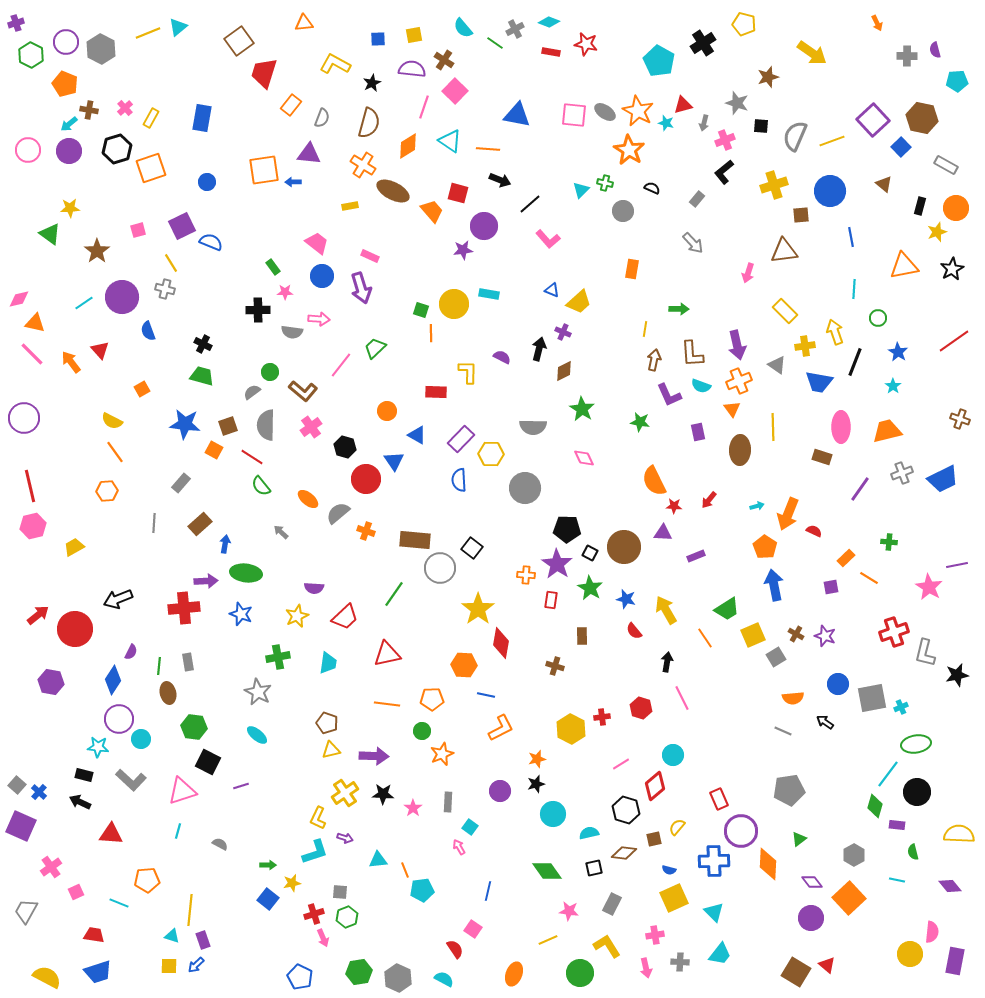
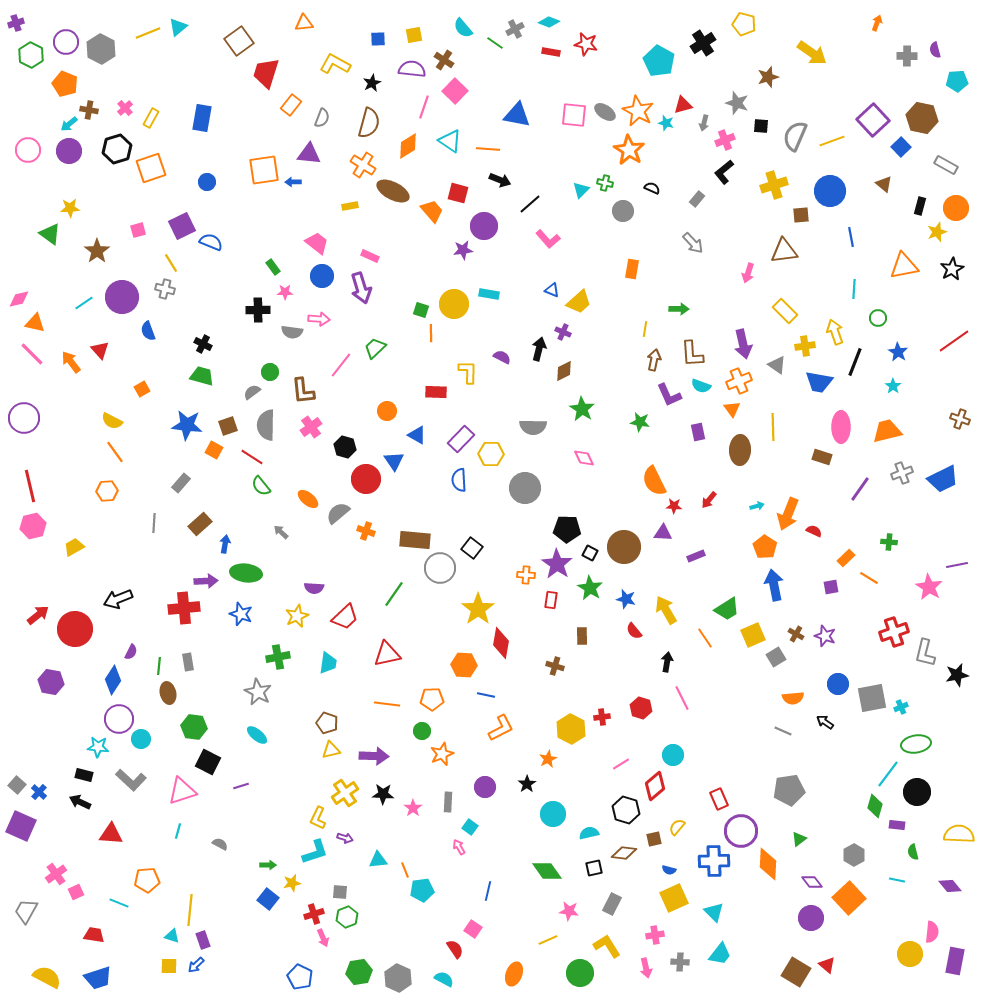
orange arrow at (877, 23): rotated 133 degrees counterclockwise
red trapezoid at (264, 73): moved 2 px right
purple arrow at (737, 345): moved 6 px right, 1 px up
brown L-shape at (303, 391): rotated 44 degrees clockwise
blue star at (185, 424): moved 2 px right, 1 px down
orange star at (537, 759): moved 11 px right; rotated 12 degrees counterclockwise
black star at (536, 784): moved 9 px left; rotated 18 degrees counterclockwise
purple circle at (500, 791): moved 15 px left, 4 px up
pink cross at (51, 867): moved 5 px right, 7 px down
blue trapezoid at (98, 972): moved 6 px down
